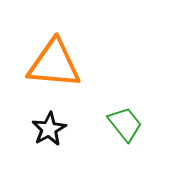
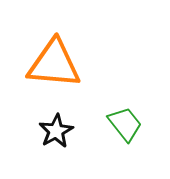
black star: moved 7 px right, 2 px down
